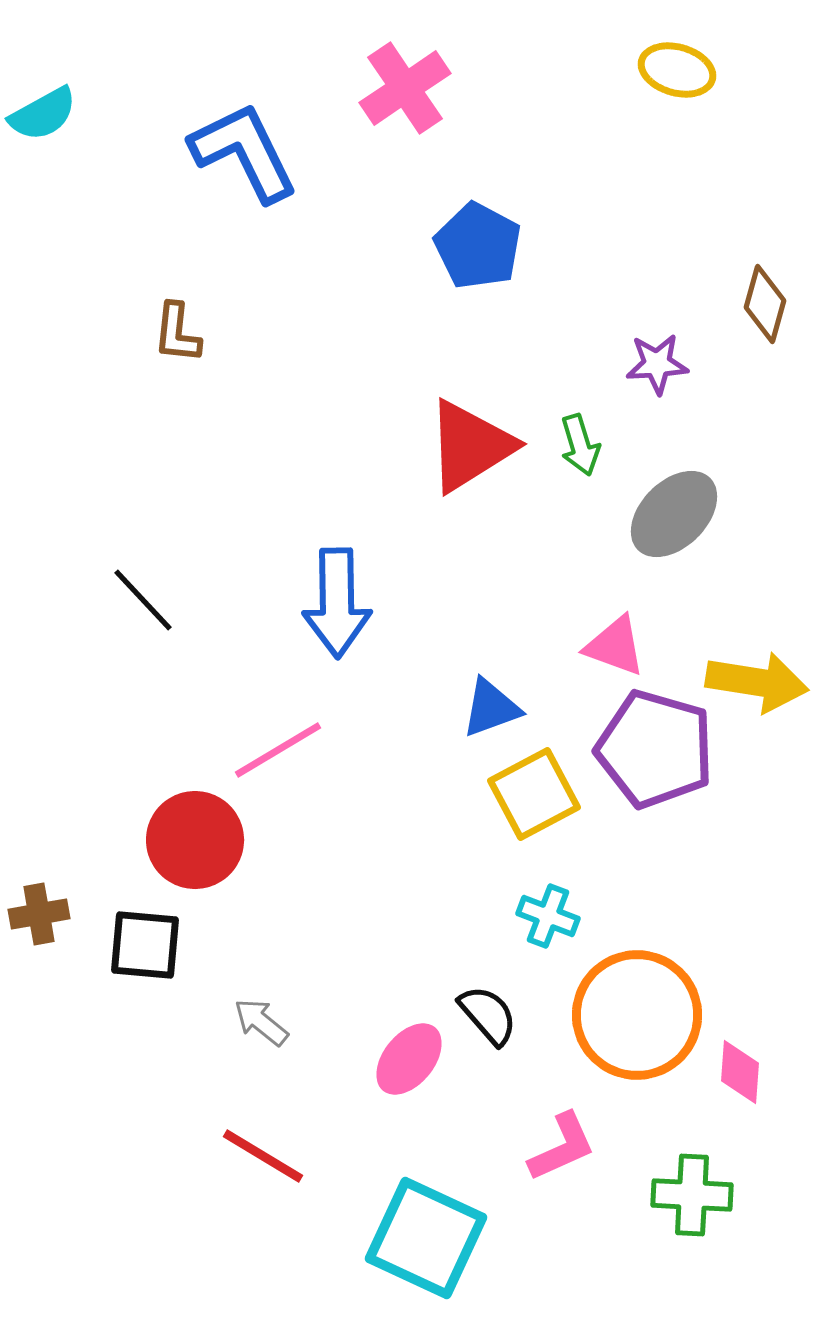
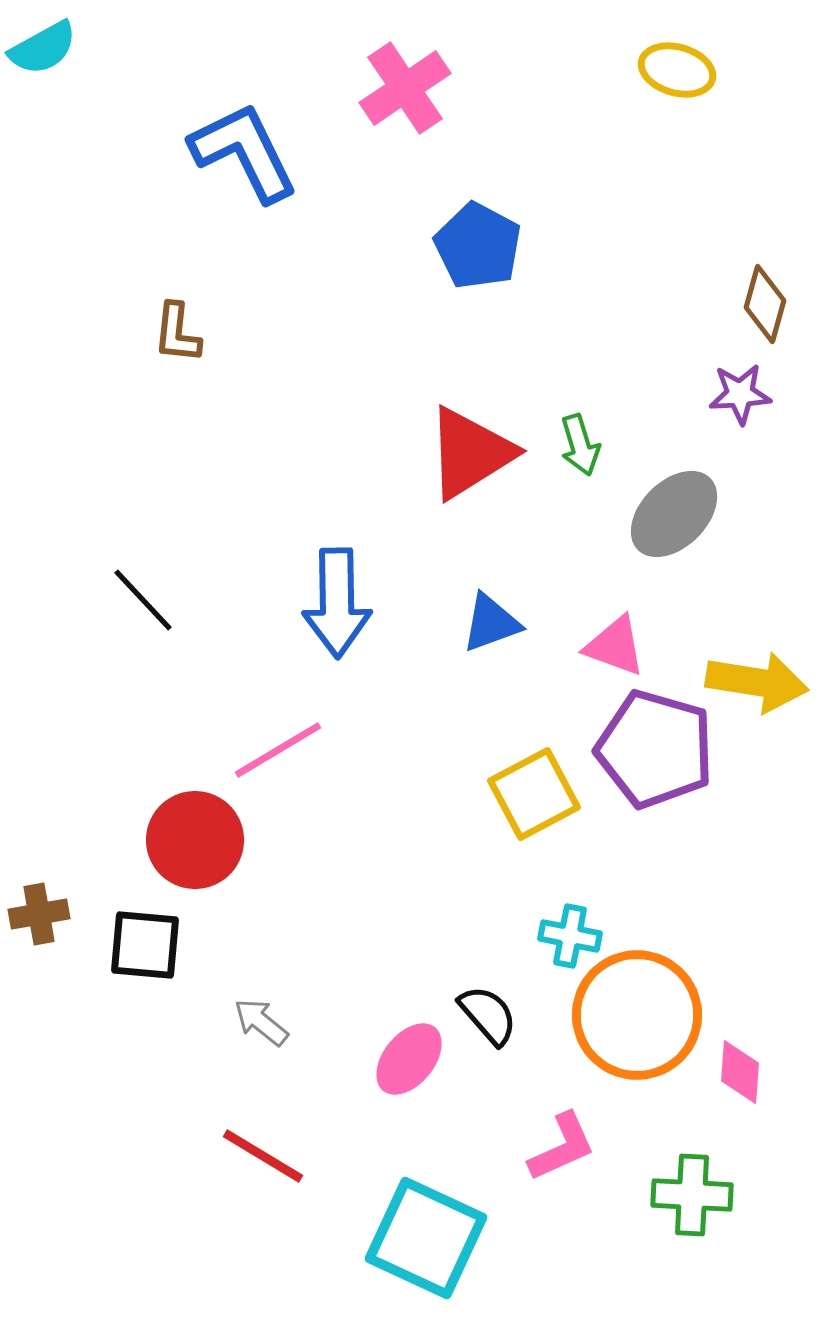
cyan semicircle: moved 66 px up
purple star: moved 83 px right, 30 px down
red triangle: moved 7 px down
blue triangle: moved 85 px up
cyan cross: moved 22 px right, 20 px down; rotated 10 degrees counterclockwise
